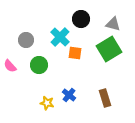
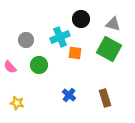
cyan cross: rotated 24 degrees clockwise
green square: rotated 30 degrees counterclockwise
pink semicircle: moved 1 px down
yellow star: moved 30 px left
